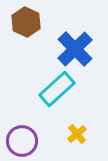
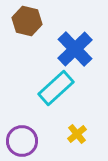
brown hexagon: moved 1 px right, 1 px up; rotated 12 degrees counterclockwise
cyan rectangle: moved 1 px left, 1 px up
